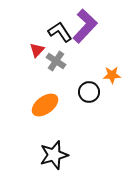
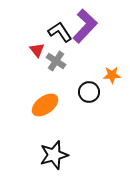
red triangle: rotated 21 degrees counterclockwise
